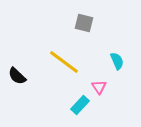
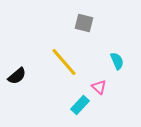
yellow line: rotated 12 degrees clockwise
black semicircle: rotated 84 degrees counterclockwise
pink triangle: rotated 14 degrees counterclockwise
